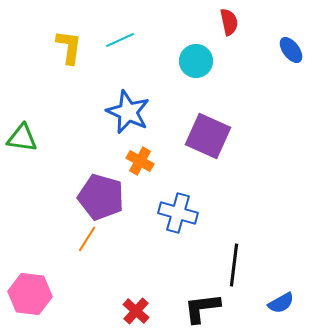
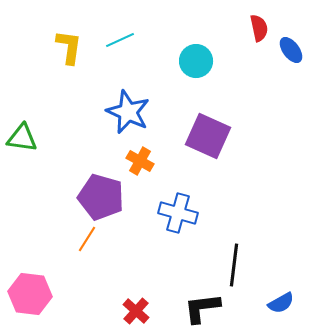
red semicircle: moved 30 px right, 6 px down
